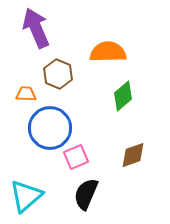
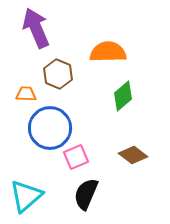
brown diamond: rotated 56 degrees clockwise
